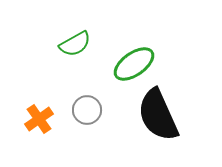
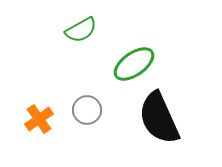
green semicircle: moved 6 px right, 14 px up
black semicircle: moved 1 px right, 3 px down
